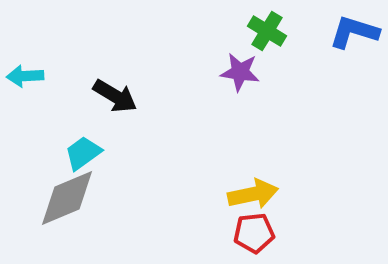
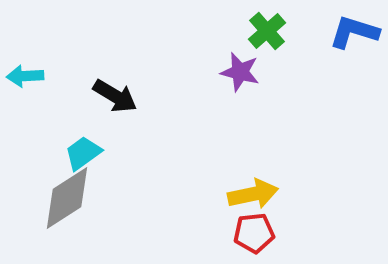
green cross: rotated 18 degrees clockwise
purple star: rotated 6 degrees clockwise
gray diamond: rotated 10 degrees counterclockwise
